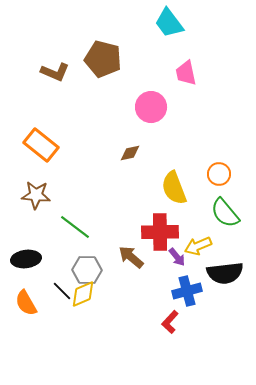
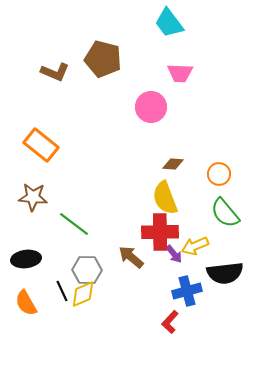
pink trapezoid: moved 6 px left; rotated 76 degrees counterclockwise
brown diamond: moved 43 px right, 11 px down; rotated 15 degrees clockwise
yellow semicircle: moved 9 px left, 10 px down
brown star: moved 3 px left, 2 px down
green line: moved 1 px left, 3 px up
yellow arrow: moved 3 px left
purple arrow: moved 3 px left, 3 px up
black line: rotated 20 degrees clockwise
